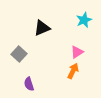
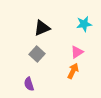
cyan star: moved 4 px down; rotated 14 degrees clockwise
gray square: moved 18 px right
